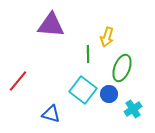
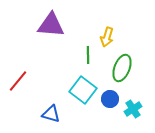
green line: moved 1 px down
blue circle: moved 1 px right, 5 px down
